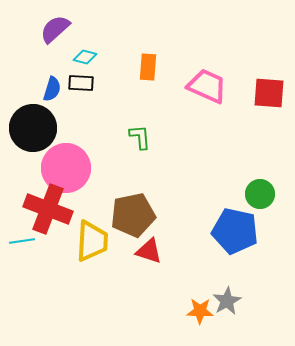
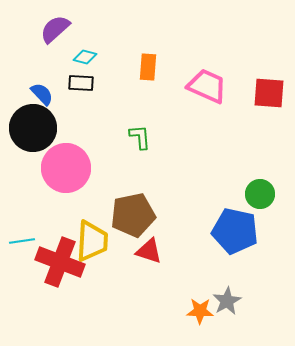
blue semicircle: moved 10 px left, 5 px down; rotated 60 degrees counterclockwise
red cross: moved 12 px right, 53 px down
